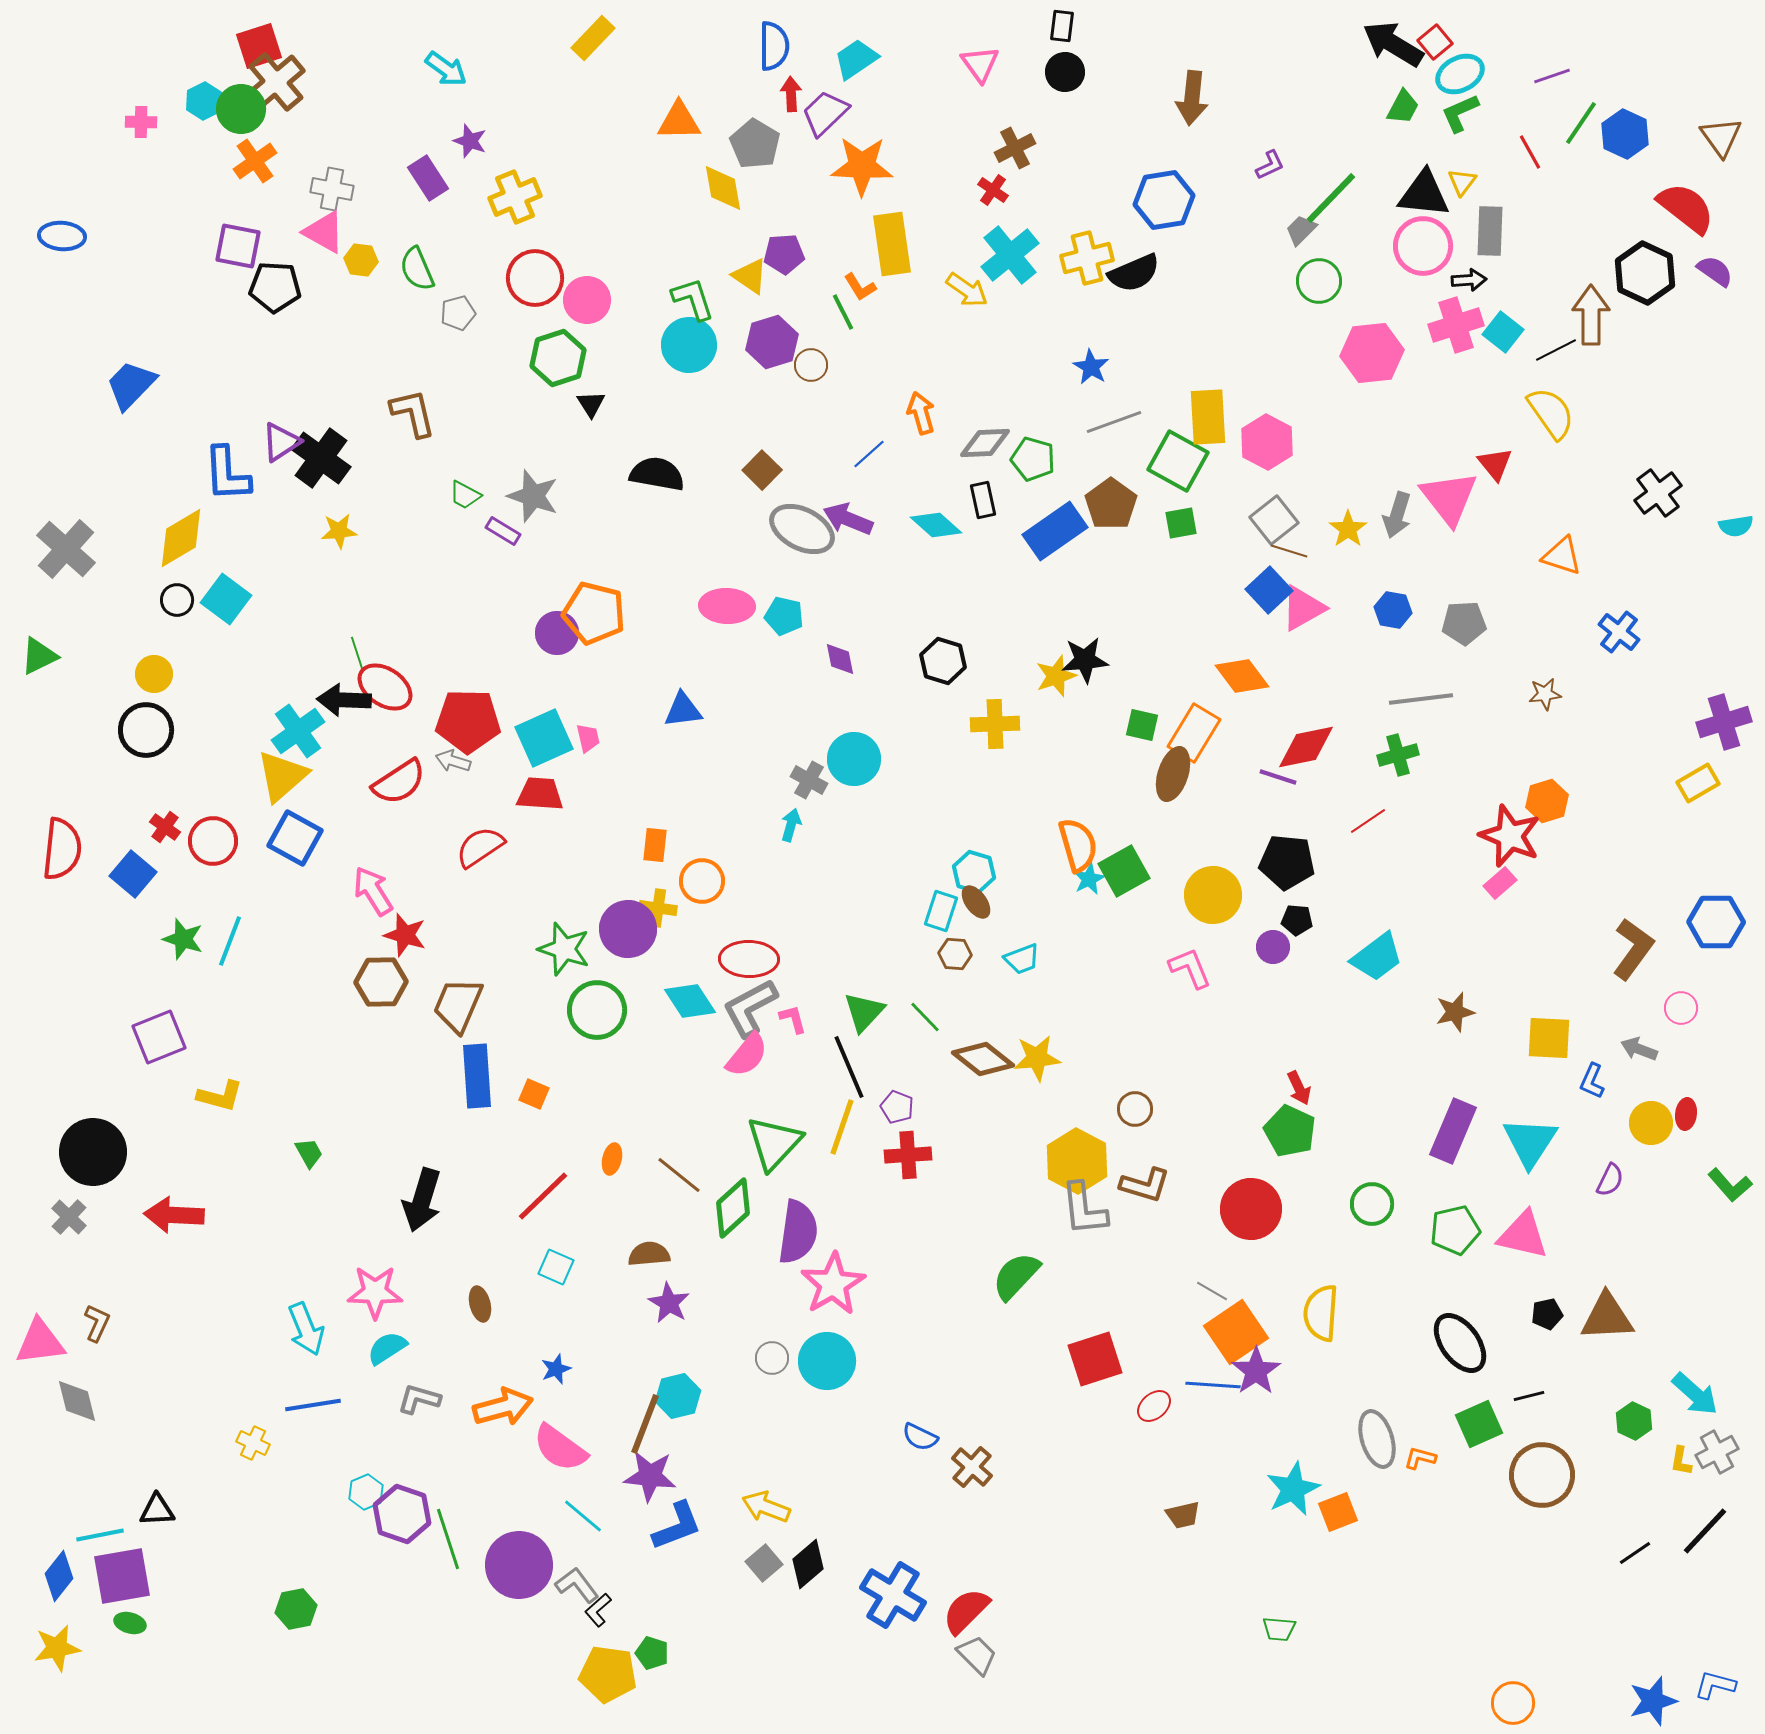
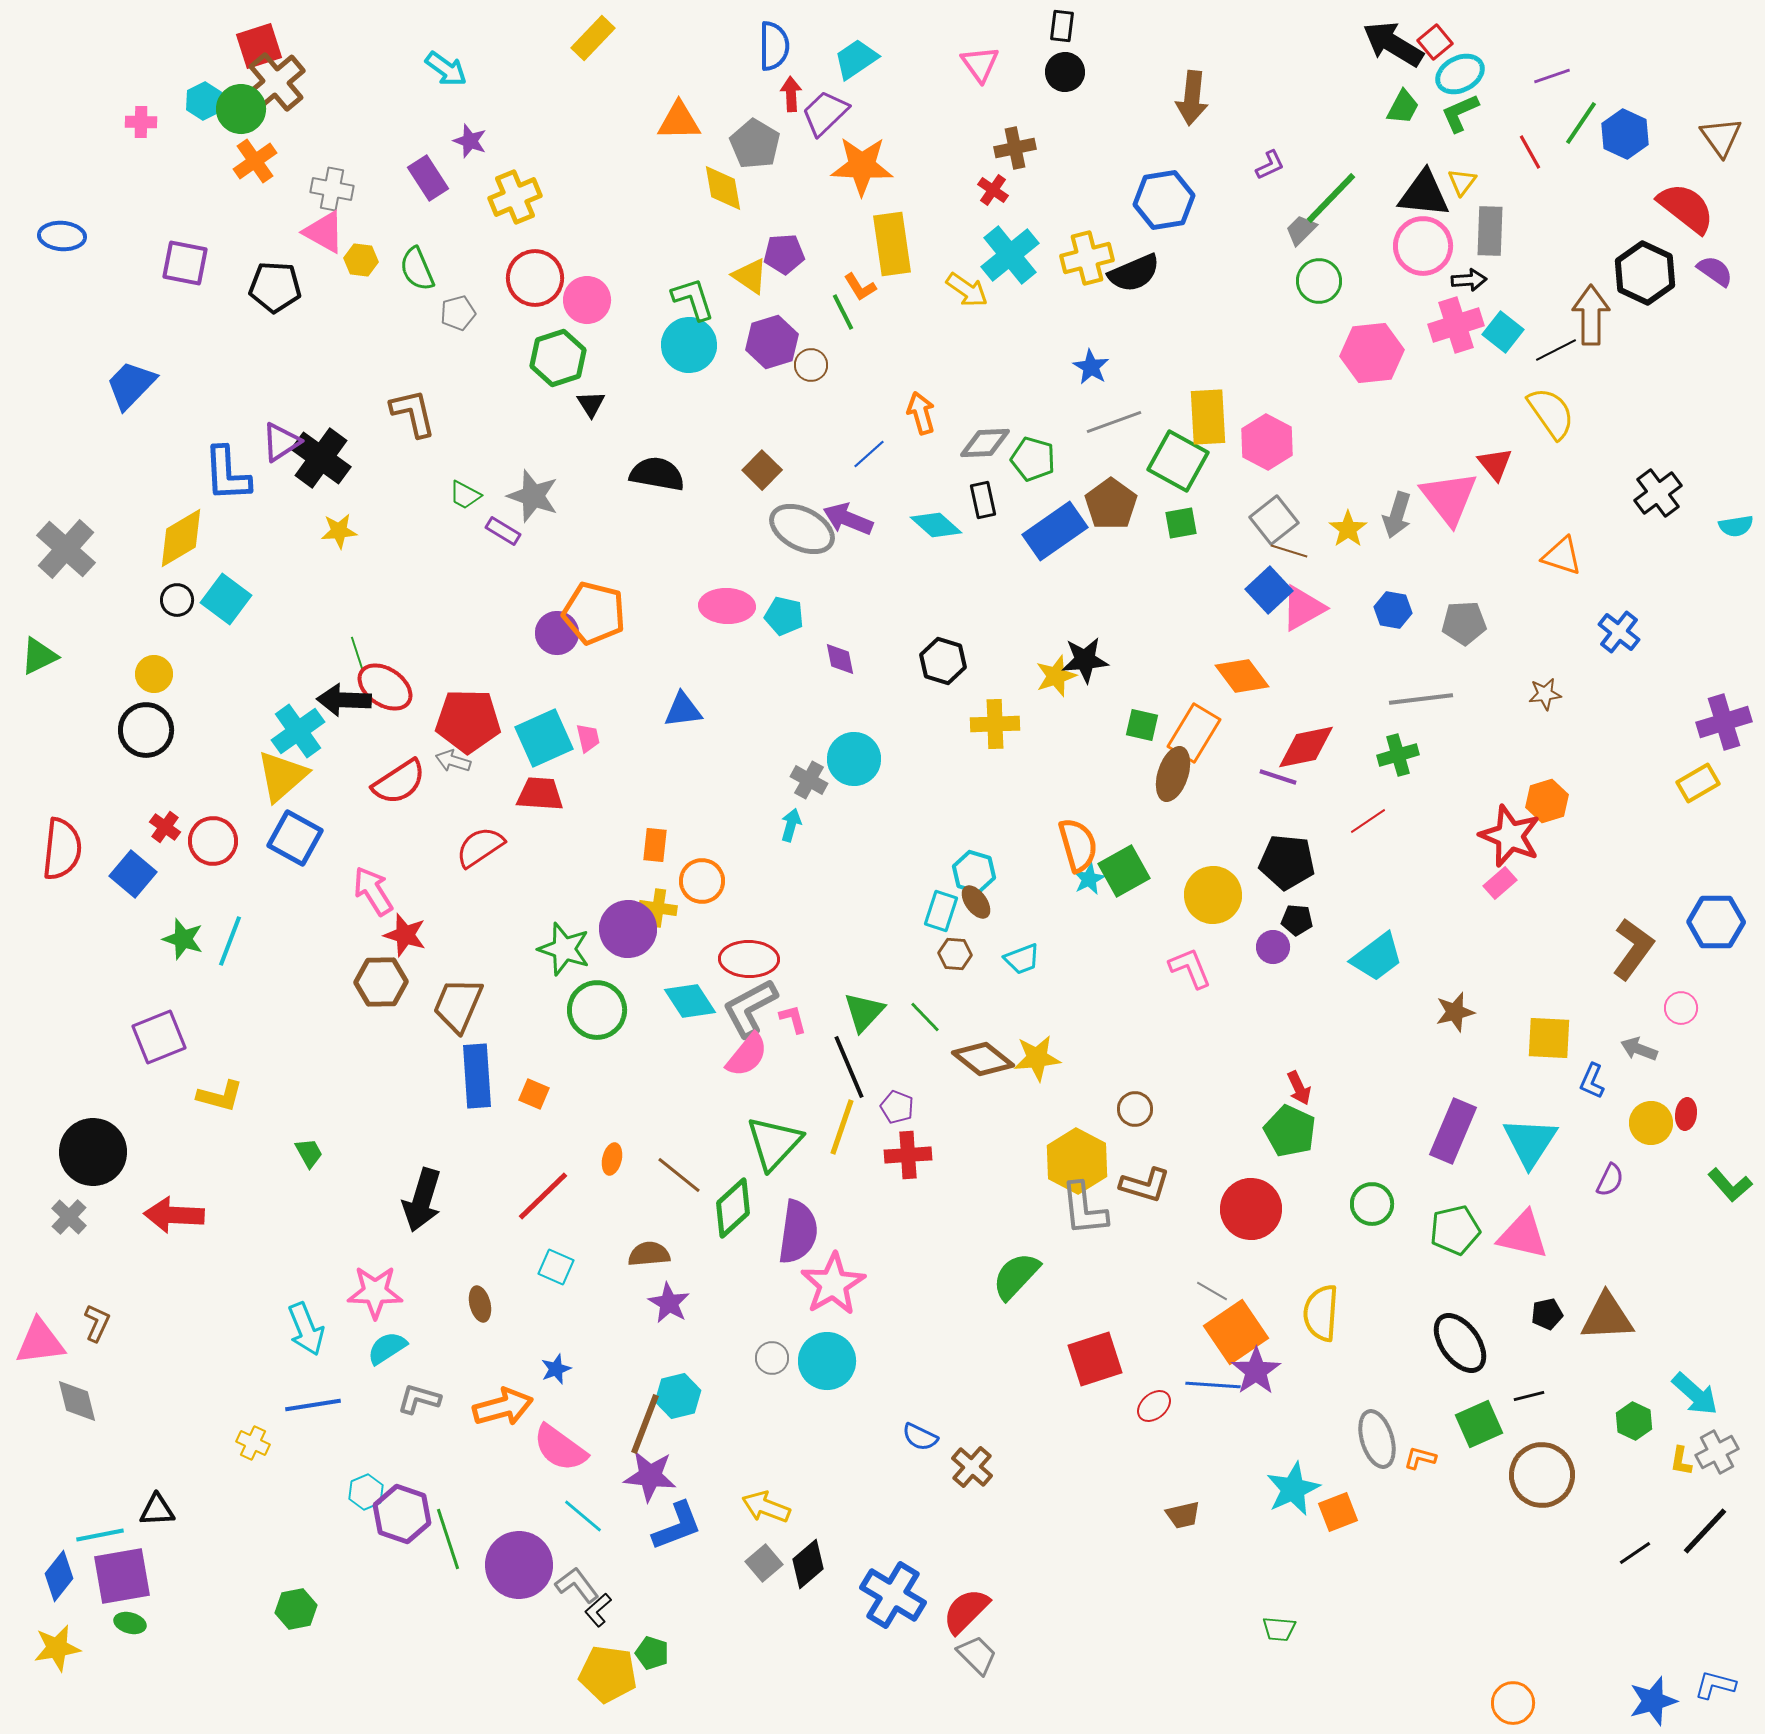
brown cross at (1015, 148): rotated 15 degrees clockwise
purple square at (238, 246): moved 53 px left, 17 px down
